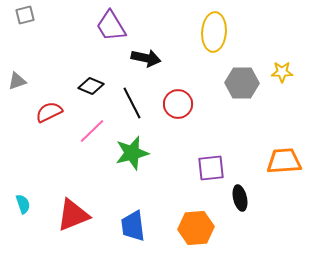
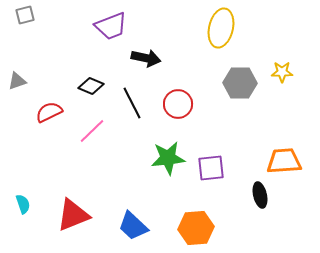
purple trapezoid: rotated 80 degrees counterclockwise
yellow ellipse: moved 7 px right, 4 px up; rotated 9 degrees clockwise
gray hexagon: moved 2 px left
green star: moved 36 px right, 5 px down; rotated 8 degrees clockwise
black ellipse: moved 20 px right, 3 px up
blue trapezoid: rotated 40 degrees counterclockwise
